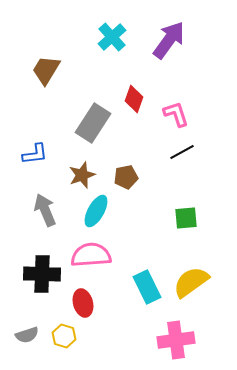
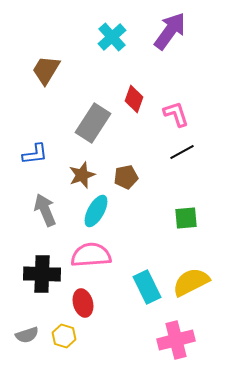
purple arrow: moved 1 px right, 9 px up
yellow semicircle: rotated 9 degrees clockwise
pink cross: rotated 6 degrees counterclockwise
